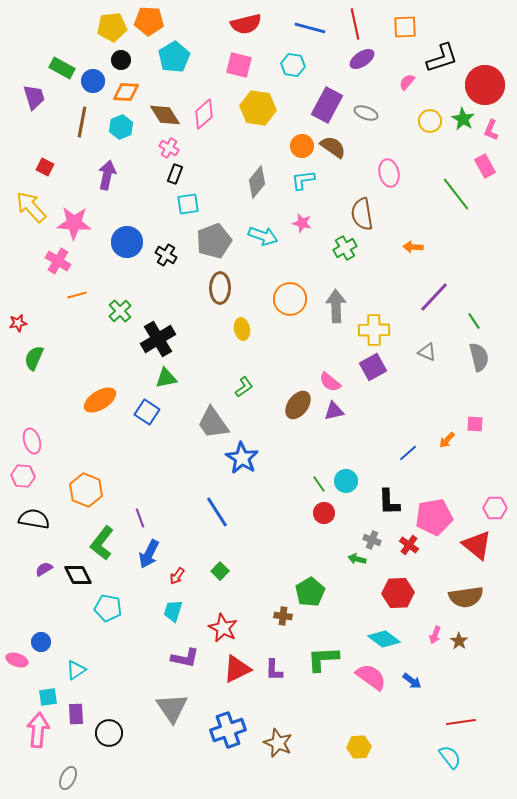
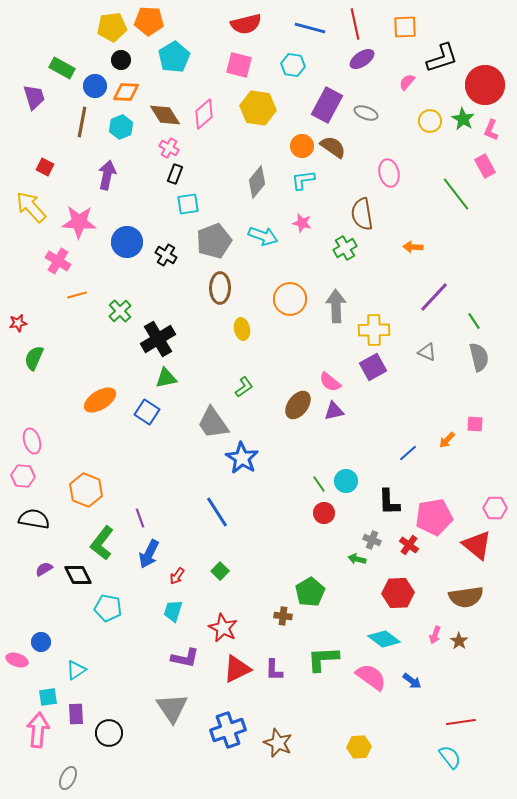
blue circle at (93, 81): moved 2 px right, 5 px down
pink star at (74, 223): moved 5 px right, 1 px up
